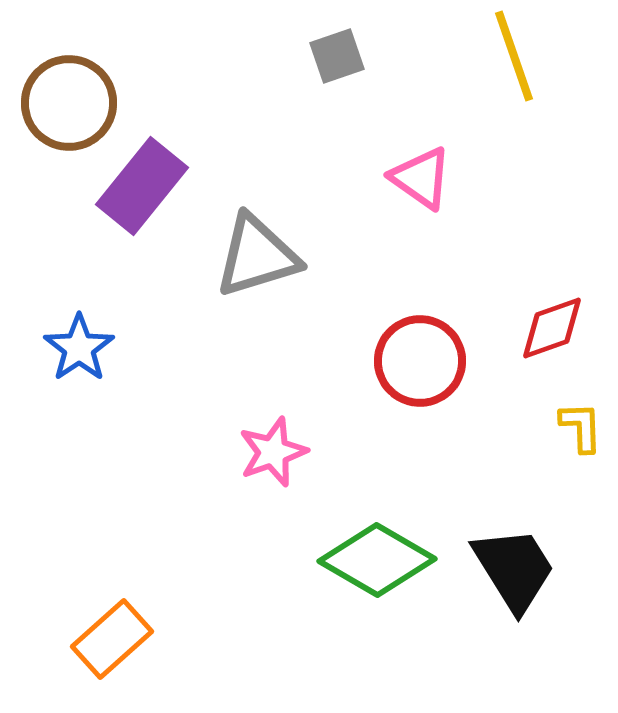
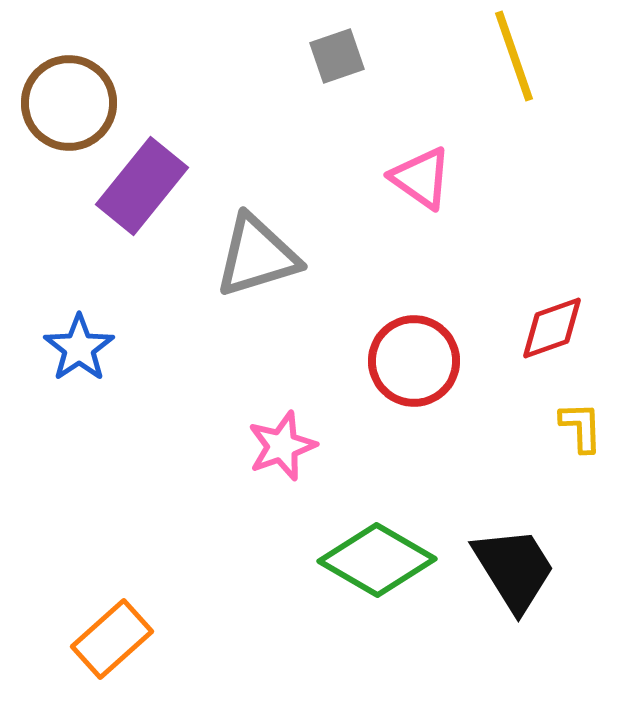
red circle: moved 6 px left
pink star: moved 9 px right, 6 px up
